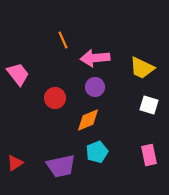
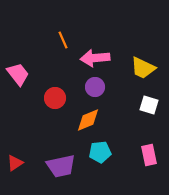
yellow trapezoid: moved 1 px right
cyan pentagon: moved 3 px right; rotated 15 degrees clockwise
